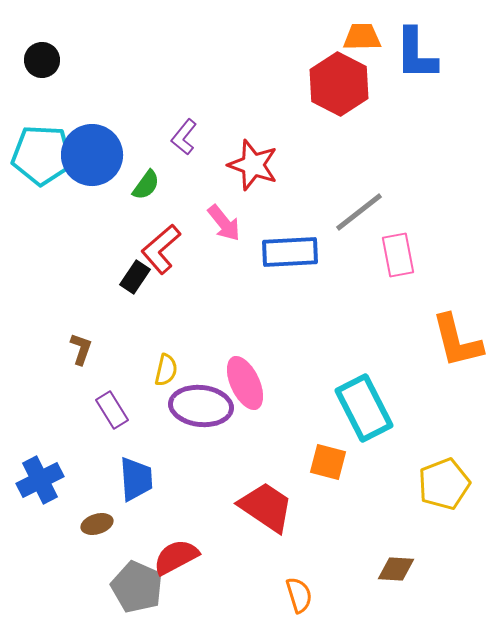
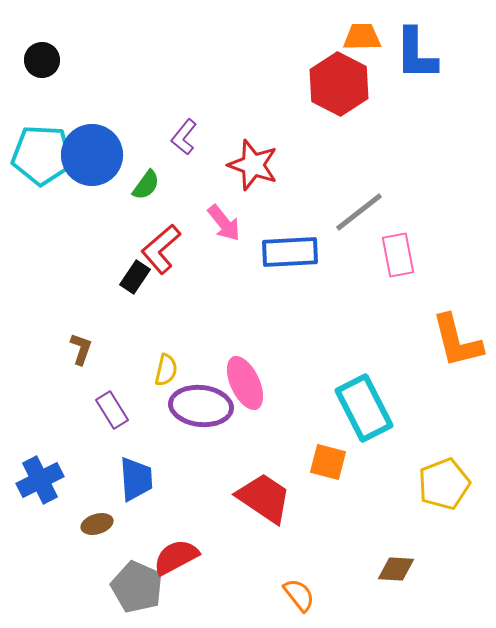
red trapezoid: moved 2 px left, 9 px up
orange semicircle: rotated 21 degrees counterclockwise
